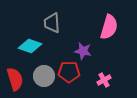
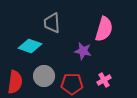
pink semicircle: moved 5 px left, 2 px down
red pentagon: moved 3 px right, 12 px down
red semicircle: moved 3 px down; rotated 25 degrees clockwise
